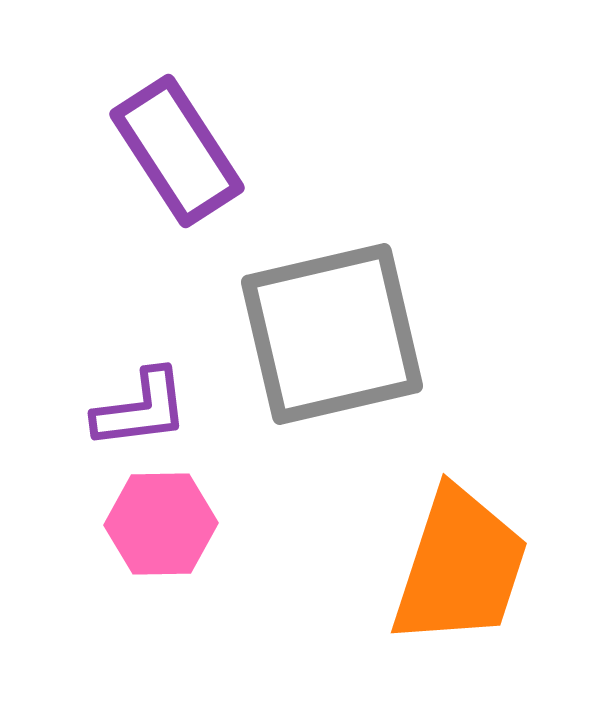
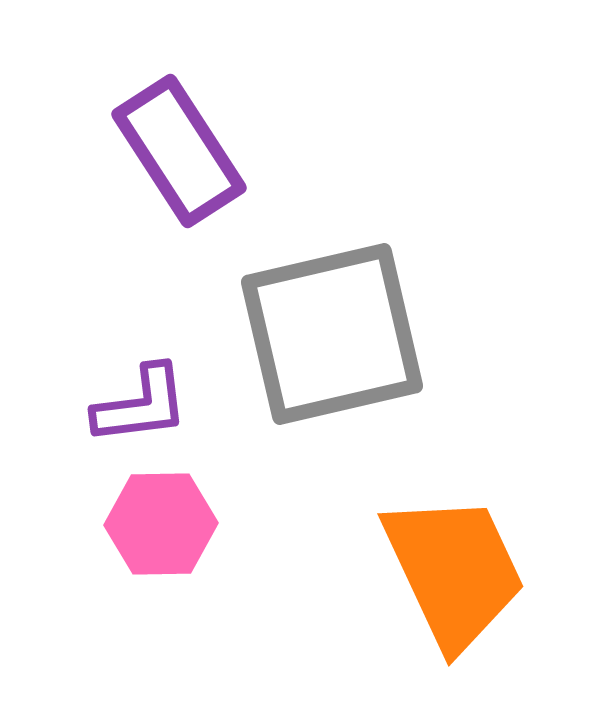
purple rectangle: moved 2 px right
purple L-shape: moved 4 px up
orange trapezoid: moved 6 px left, 4 px down; rotated 43 degrees counterclockwise
